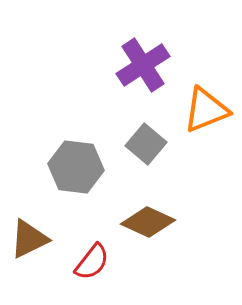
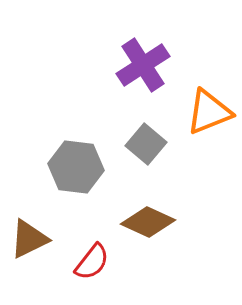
orange triangle: moved 3 px right, 2 px down
